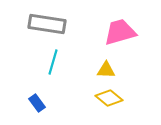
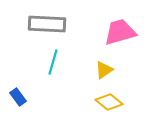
gray rectangle: rotated 6 degrees counterclockwise
yellow triangle: moved 2 px left; rotated 36 degrees counterclockwise
yellow diamond: moved 4 px down
blue rectangle: moved 19 px left, 6 px up
